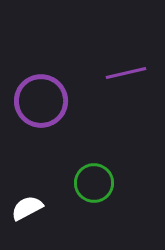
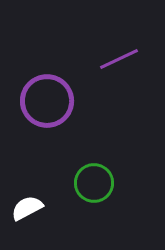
purple line: moved 7 px left, 14 px up; rotated 12 degrees counterclockwise
purple circle: moved 6 px right
